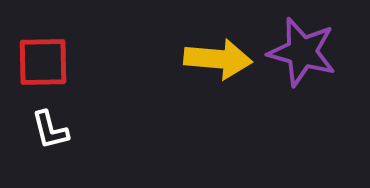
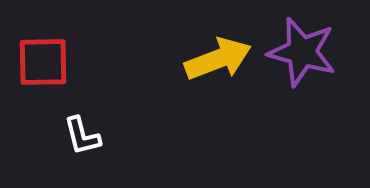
yellow arrow: rotated 26 degrees counterclockwise
white L-shape: moved 32 px right, 6 px down
